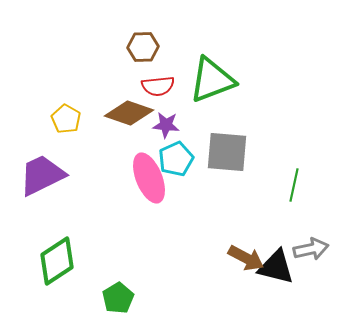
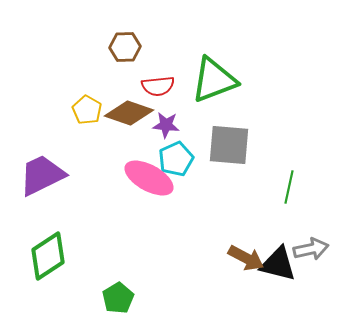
brown hexagon: moved 18 px left
green triangle: moved 2 px right
yellow pentagon: moved 21 px right, 9 px up
gray square: moved 2 px right, 7 px up
pink ellipse: rotated 39 degrees counterclockwise
green line: moved 5 px left, 2 px down
green diamond: moved 9 px left, 5 px up
black triangle: moved 2 px right, 3 px up
